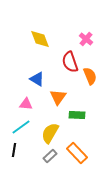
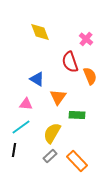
yellow diamond: moved 7 px up
yellow semicircle: moved 2 px right
orange rectangle: moved 8 px down
